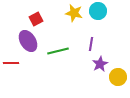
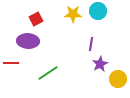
yellow star: moved 1 px left, 1 px down; rotated 12 degrees counterclockwise
purple ellipse: rotated 55 degrees counterclockwise
green line: moved 10 px left, 22 px down; rotated 20 degrees counterclockwise
yellow circle: moved 2 px down
